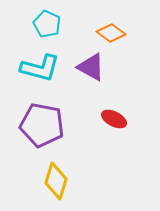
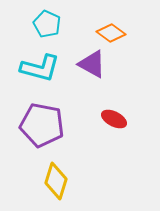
purple triangle: moved 1 px right, 3 px up
